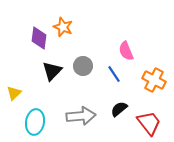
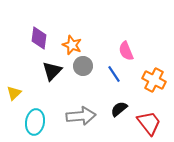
orange star: moved 9 px right, 18 px down
